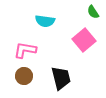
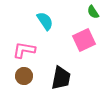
cyan semicircle: rotated 132 degrees counterclockwise
pink square: rotated 15 degrees clockwise
pink L-shape: moved 1 px left
black trapezoid: rotated 25 degrees clockwise
